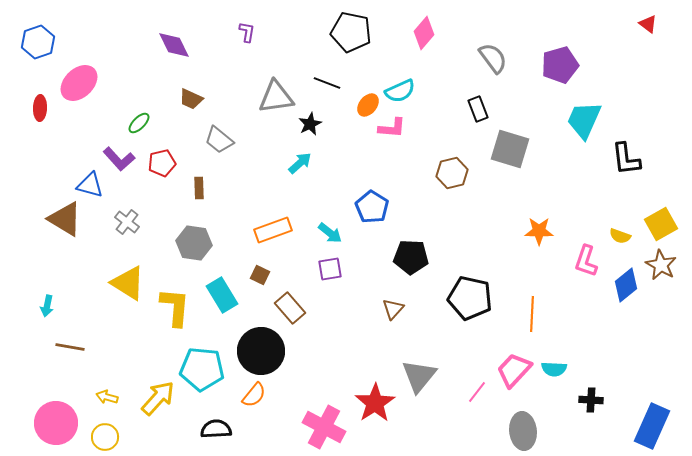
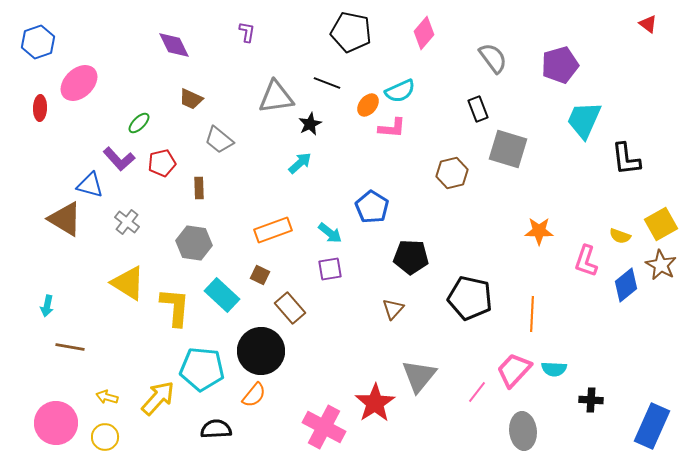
gray square at (510, 149): moved 2 px left
cyan rectangle at (222, 295): rotated 16 degrees counterclockwise
